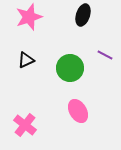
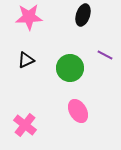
pink star: rotated 16 degrees clockwise
